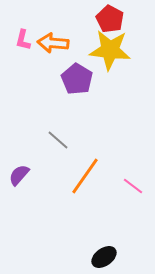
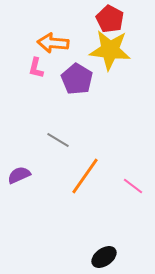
pink L-shape: moved 13 px right, 28 px down
gray line: rotated 10 degrees counterclockwise
purple semicircle: rotated 25 degrees clockwise
